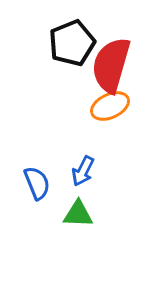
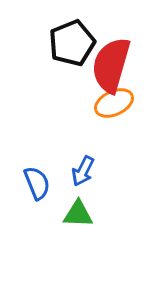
orange ellipse: moved 4 px right, 3 px up
